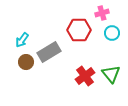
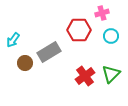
cyan circle: moved 1 px left, 3 px down
cyan arrow: moved 9 px left
brown circle: moved 1 px left, 1 px down
green triangle: rotated 24 degrees clockwise
